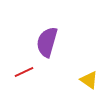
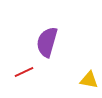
yellow triangle: rotated 24 degrees counterclockwise
